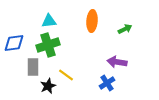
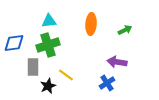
orange ellipse: moved 1 px left, 3 px down
green arrow: moved 1 px down
